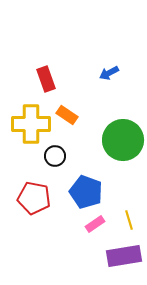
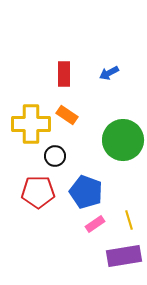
red rectangle: moved 18 px right, 5 px up; rotated 20 degrees clockwise
red pentagon: moved 4 px right, 6 px up; rotated 12 degrees counterclockwise
